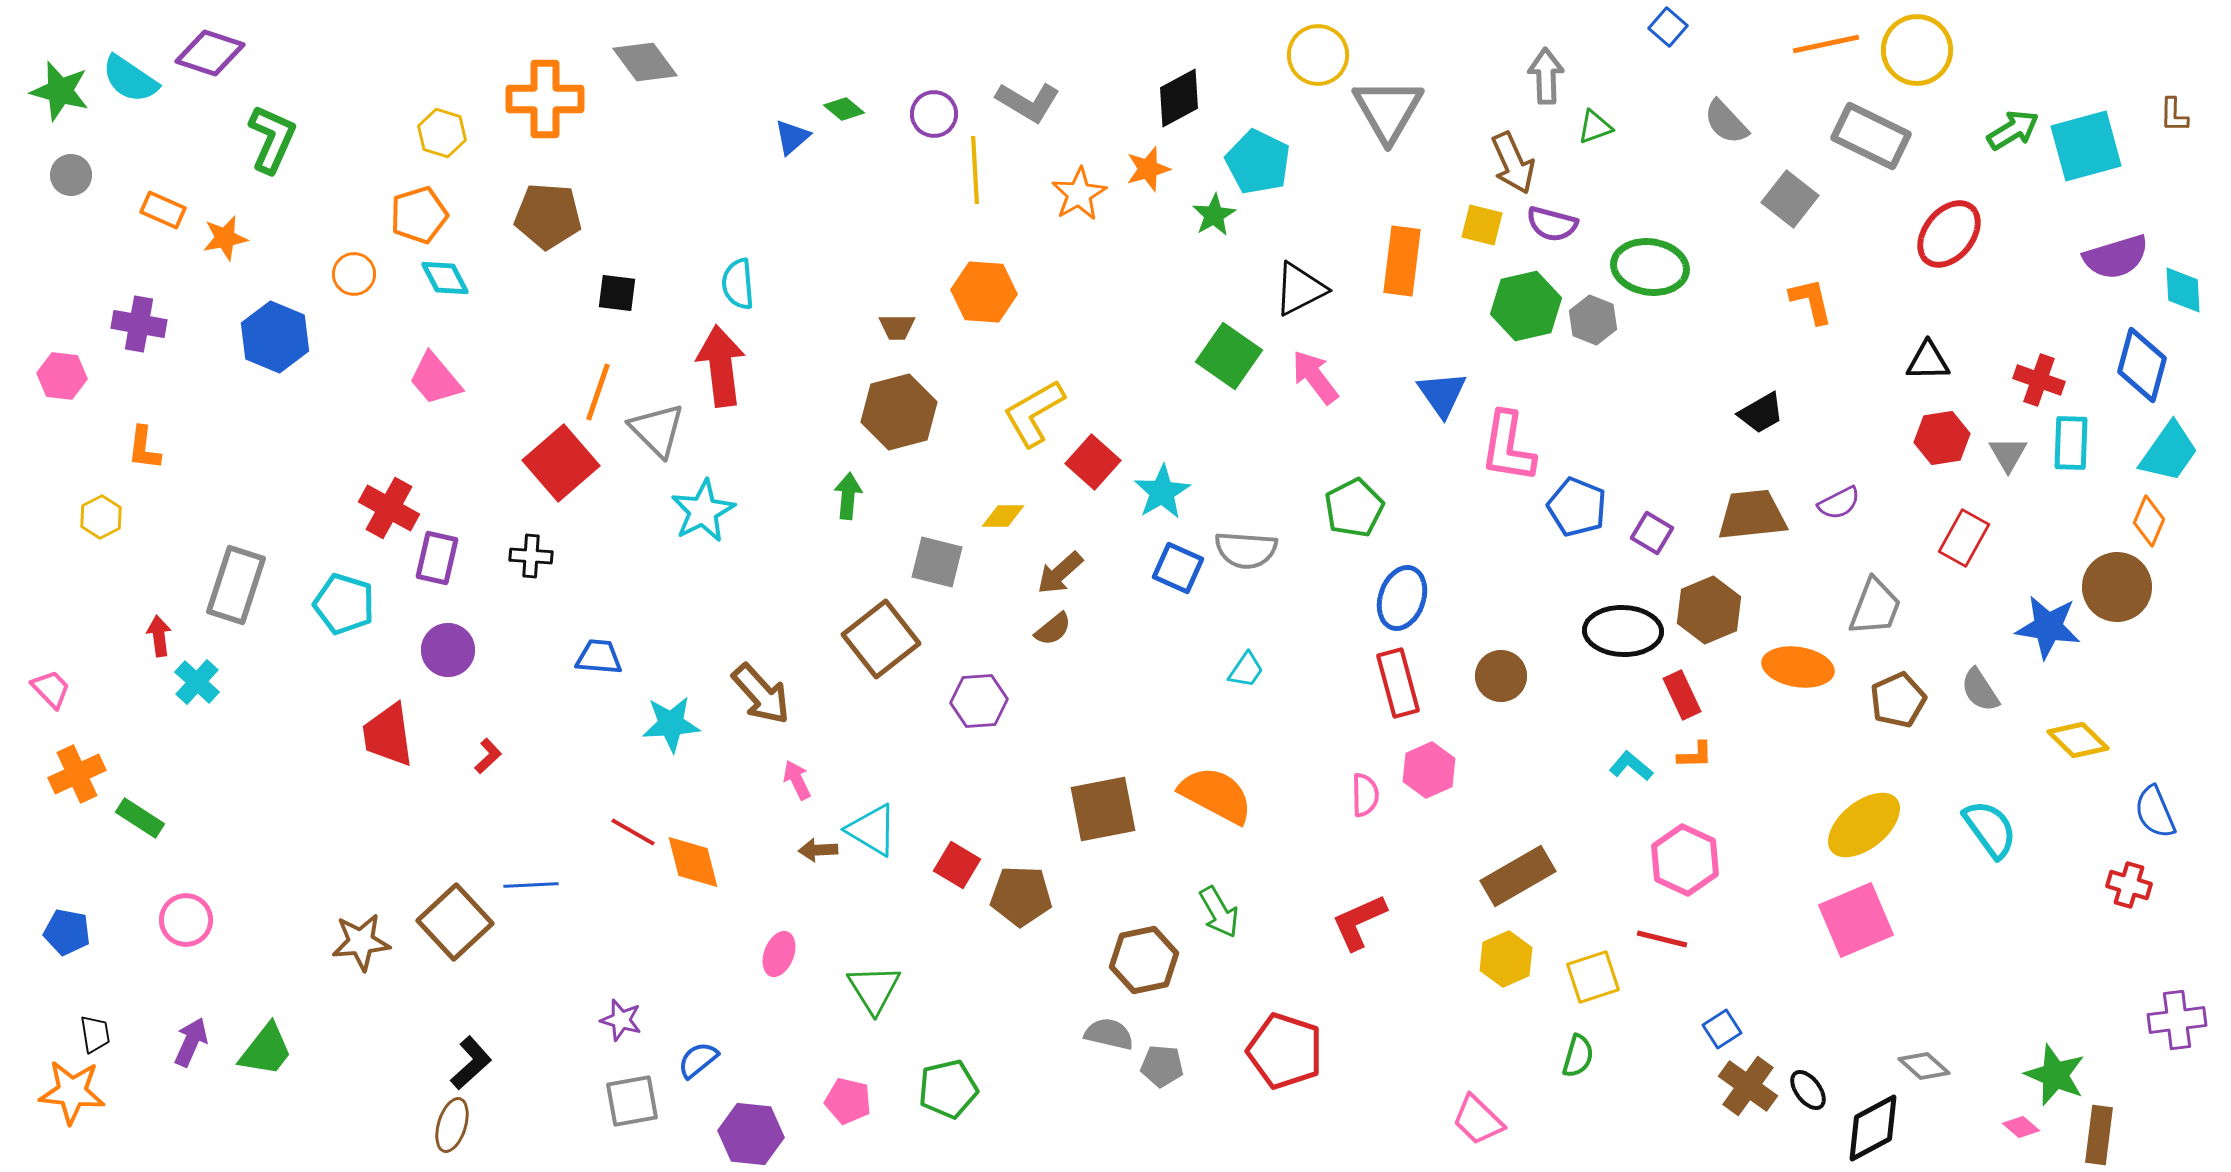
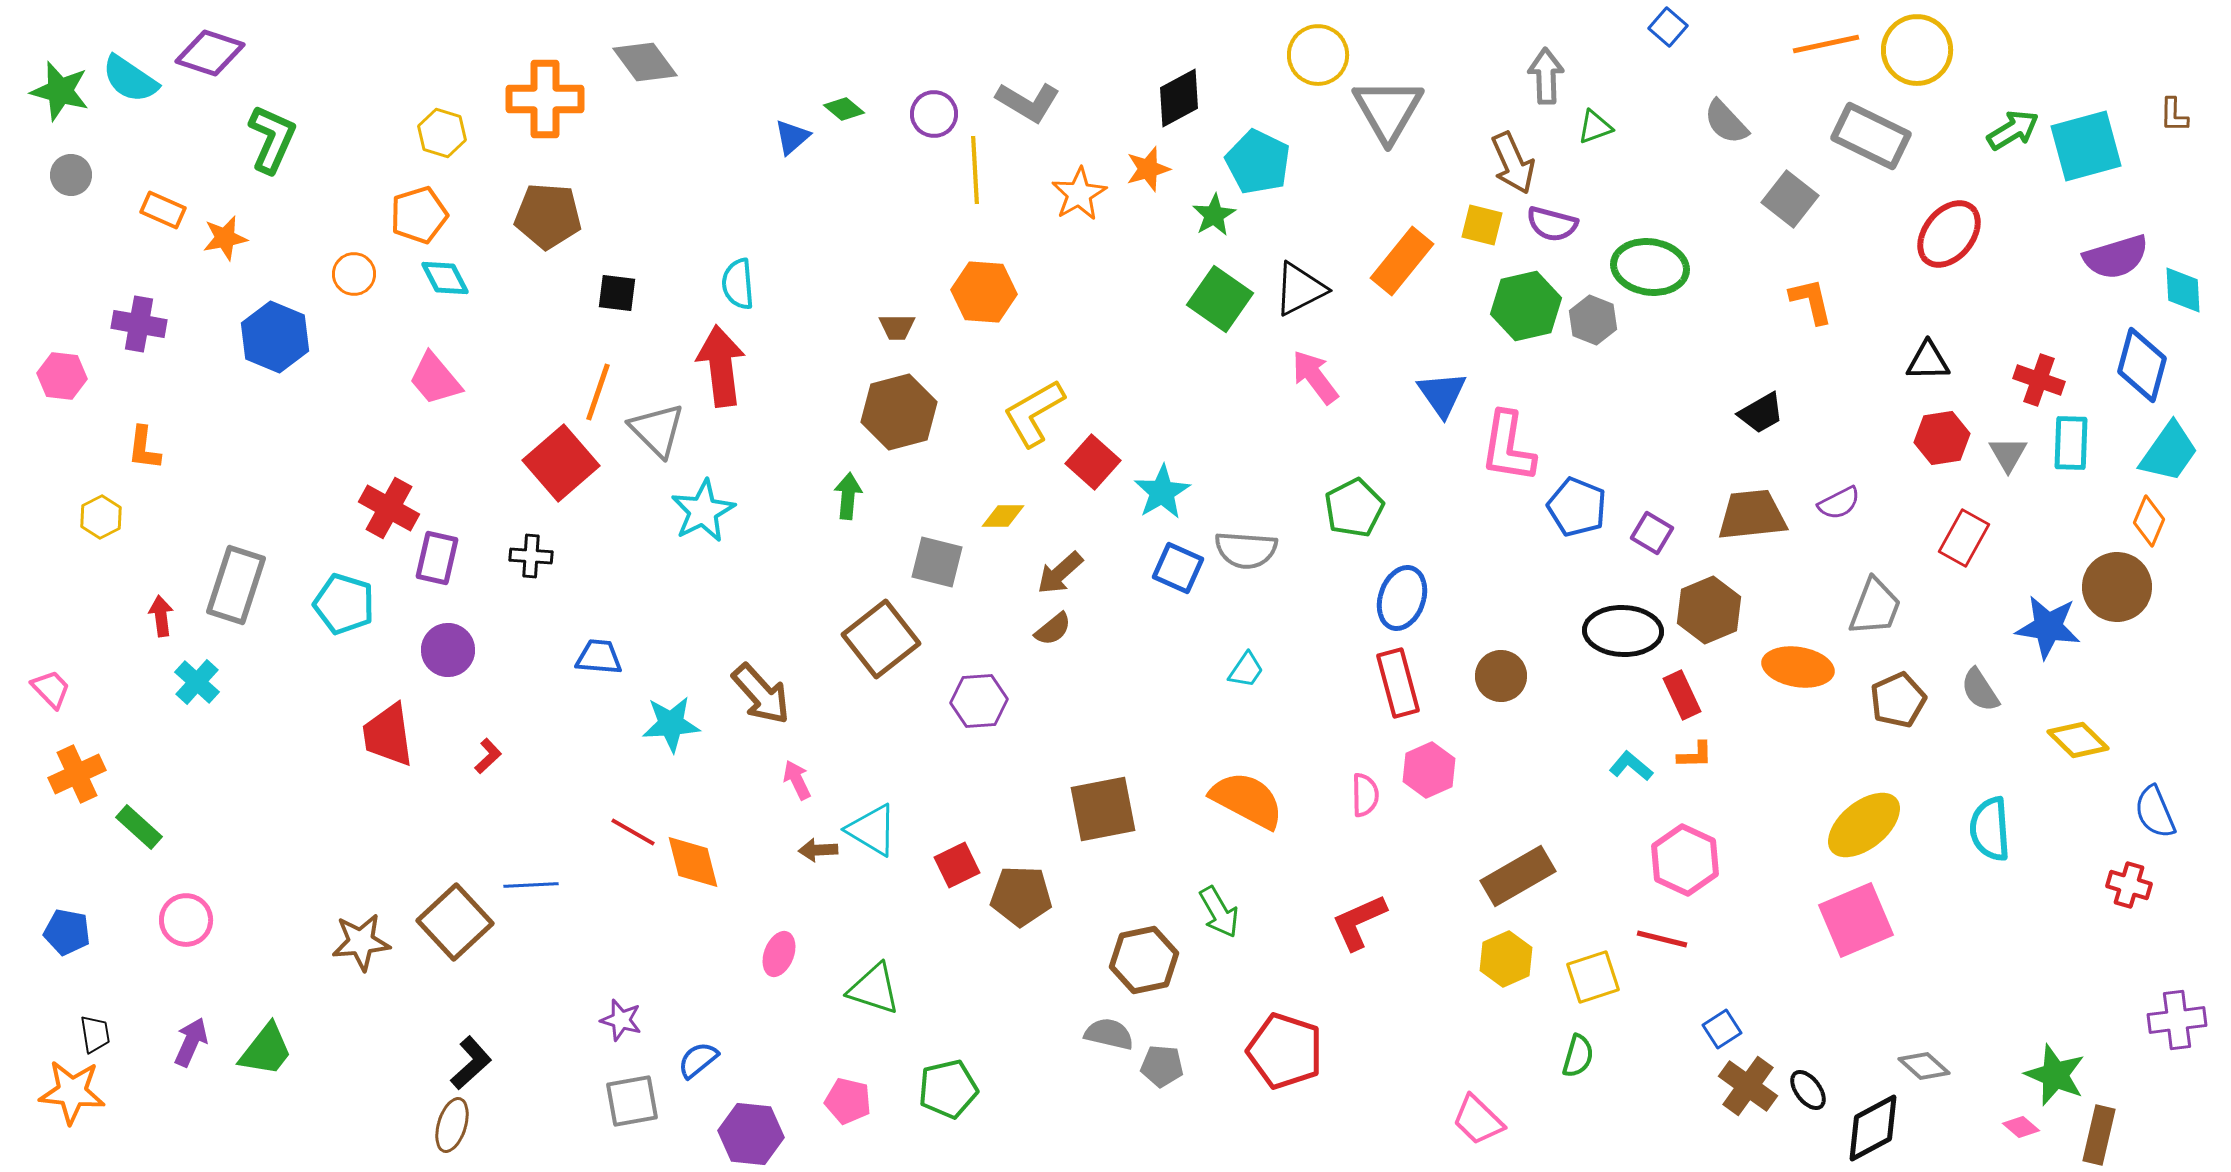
orange rectangle at (1402, 261): rotated 32 degrees clockwise
green square at (1229, 356): moved 9 px left, 57 px up
red arrow at (159, 636): moved 2 px right, 20 px up
orange semicircle at (1216, 795): moved 31 px right, 5 px down
green rectangle at (140, 818): moved 1 px left, 9 px down; rotated 9 degrees clockwise
cyan semicircle at (1990, 829): rotated 148 degrees counterclockwise
red square at (957, 865): rotated 33 degrees clockwise
green triangle at (874, 989): rotated 40 degrees counterclockwise
brown rectangle at (2099, 1135): rotated 6 degrees clockwise
